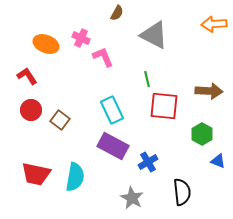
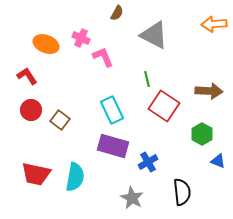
red square: rotated 28 degrees clockwise
purple rectangle: rotated 12 degrees counterclockwise
